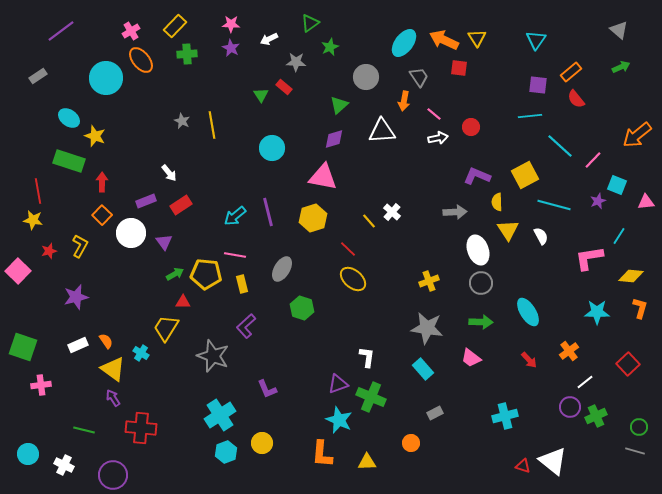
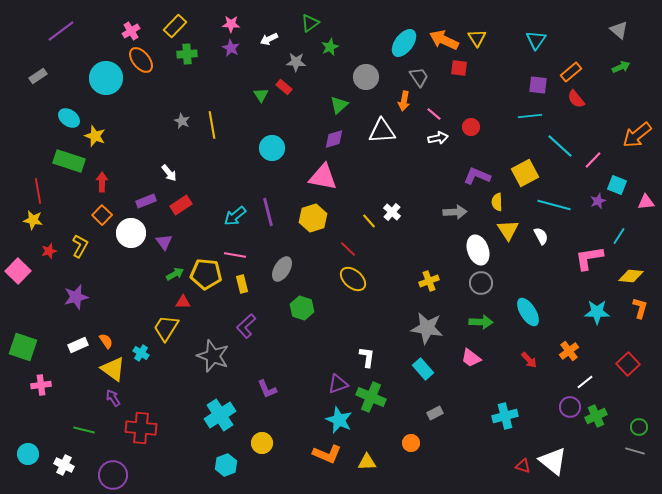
yellow square at (525, 175): moved 2 px up
cyan hexagon at (226, 452): moved 13 px down
orange L-shape at (322, 454): moved 5 px right; rotated 72 degrees counterclockwise
